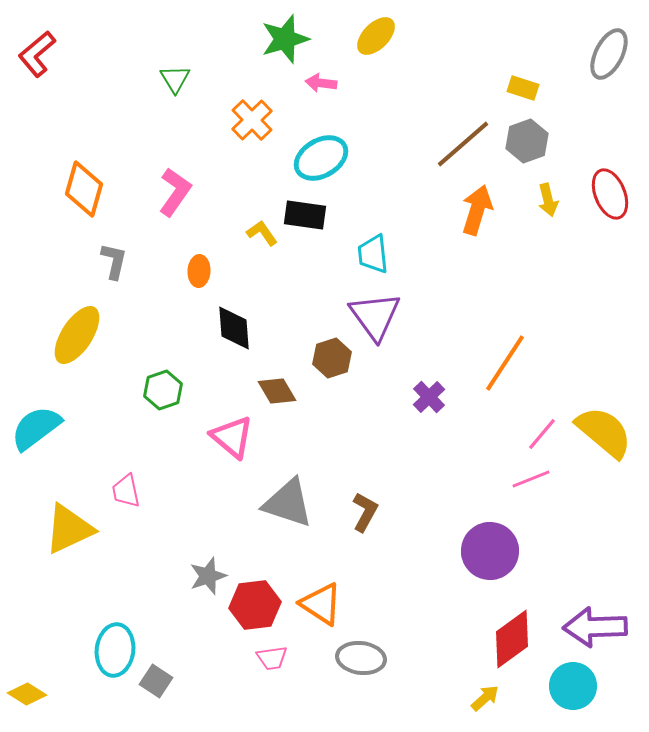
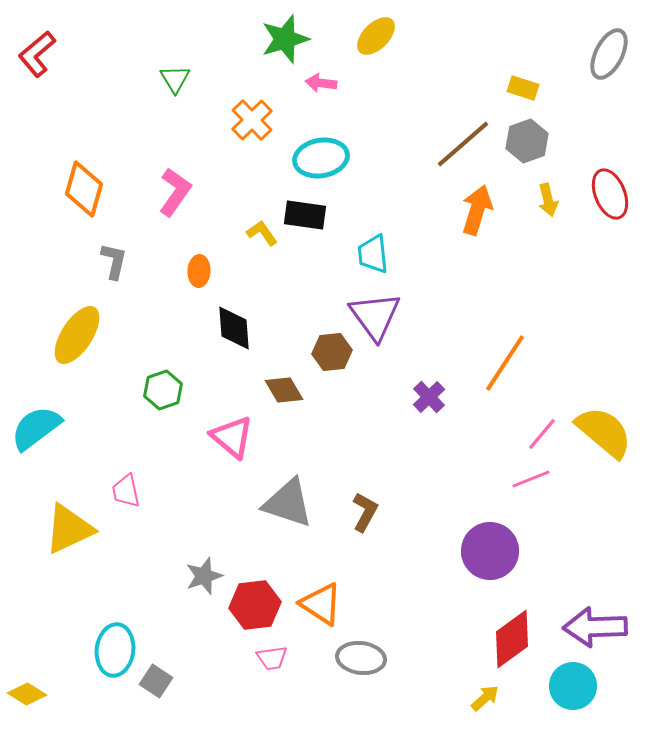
cyan ellipse at (321, 158): rotated 20 degrees clockwise
brown hexagon at (332, 358): moved 6 px up; rotated 12 degrees clockwise
brown diamond at (277, 391): moved 7 px right, 1 px up
gray star at (208, 576): moved 4 px left
